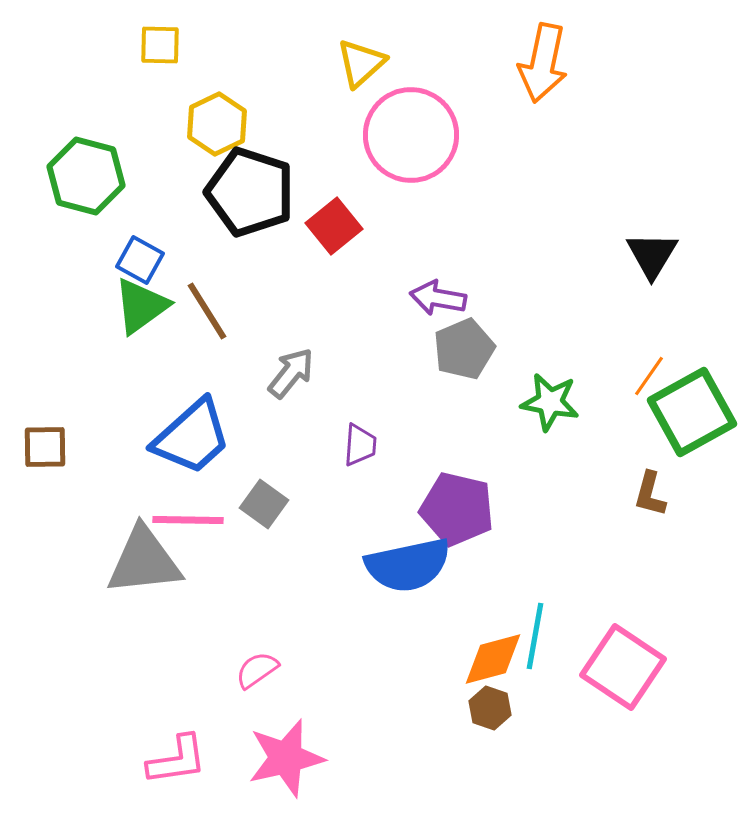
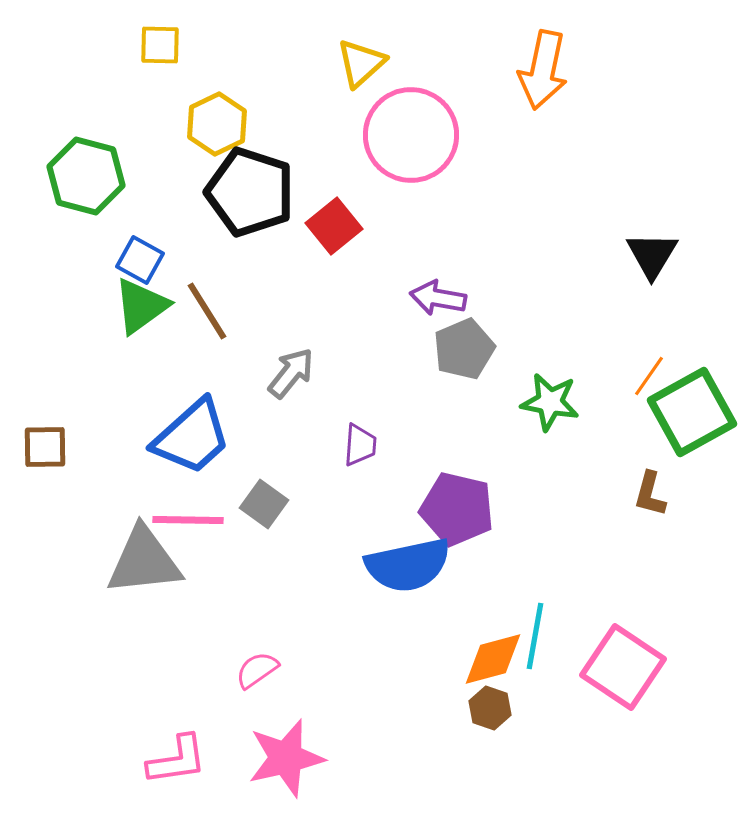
orange arrow: moved 7 px down
